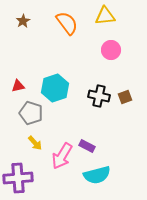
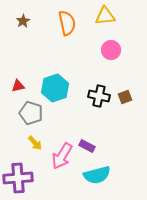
orange semicircle: rotated 25 degrees clockwise
